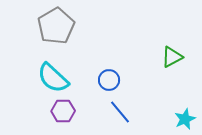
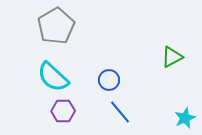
cyan semicircle: moved 1 px up
cyan star: moved 1 px up
